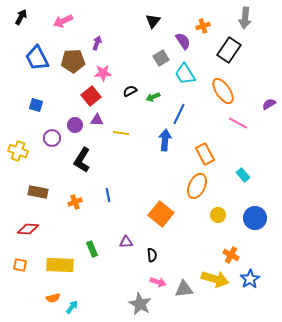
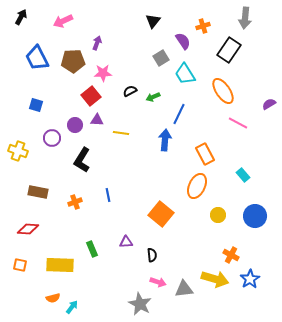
blue circle at (255, 218): moved 2 px up
